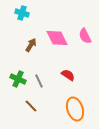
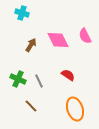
pink diamond: moved 1 px right, 2 px down
